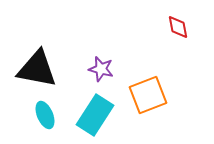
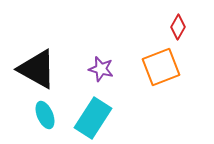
red diamond: rotated 40 degrees clockwise
black triangle: rotated 18 degrees clockwise
orange square: moved 13 px right, 28 px up
cyan rectangle: moved 2 px left, 3 px down
